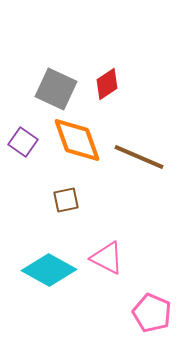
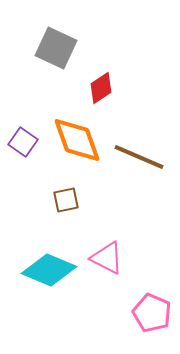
red diamond: moved 6 px left, 4 px down
gray square: moved 41 px up
cyan diamond: rotated 6 degrees counterclockwise
